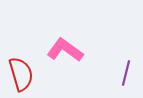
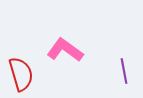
purple line: moved 2 px left, 2 px up; rotated 25 degrees counterclockwise
